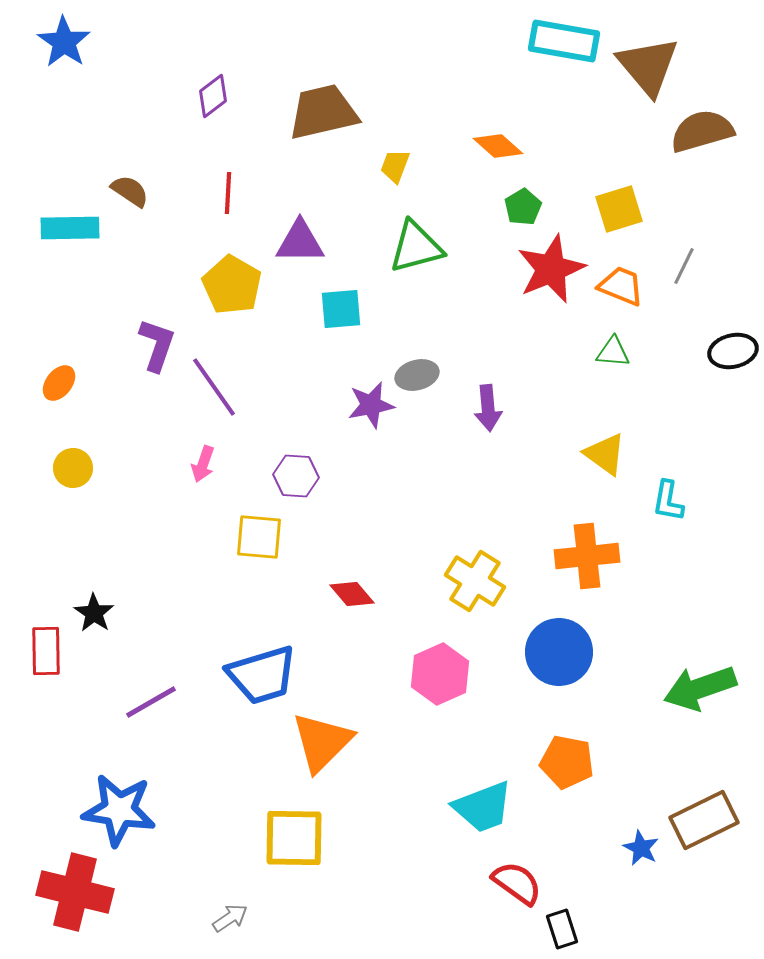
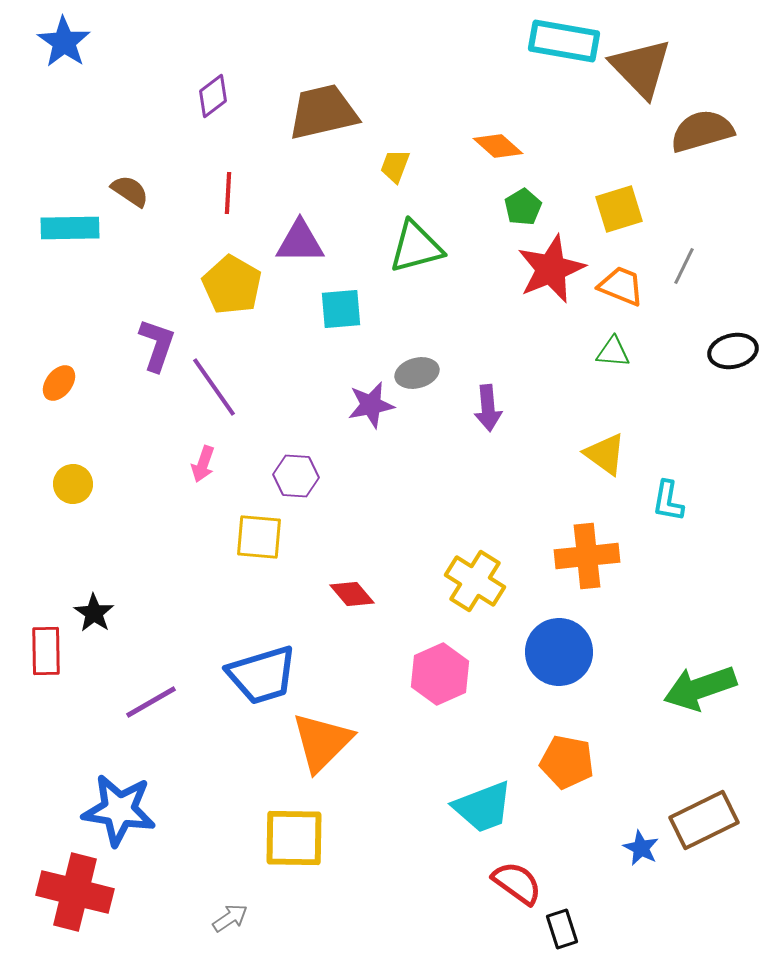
brown triangle at (648, 66): moved 7 px left, 2 px down; rotated 4 degrees counterclockwise
gray ellipse at (417, 375): moved 2 px up
yellow circle at (73, 468): moved 16 px down
